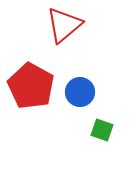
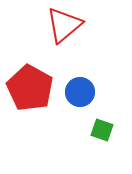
red pentagon: moved 1 px left, 2 px down
